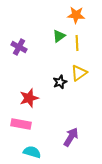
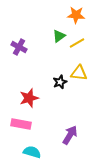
yellow line: rotated 63 degrees clockwise
yellow triangle: rotated 42 degrees clockwise
purple arrow: moved 1 px left, 2 px up
